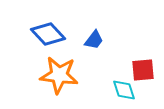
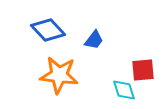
blue diamond: moved 4 px up
